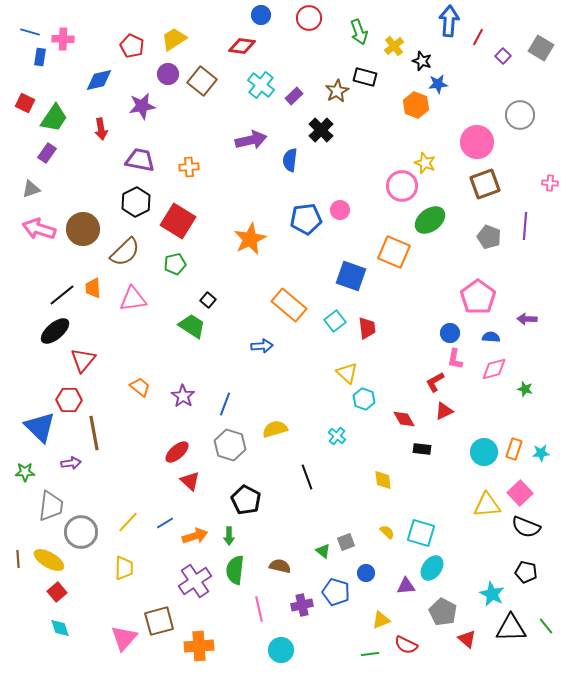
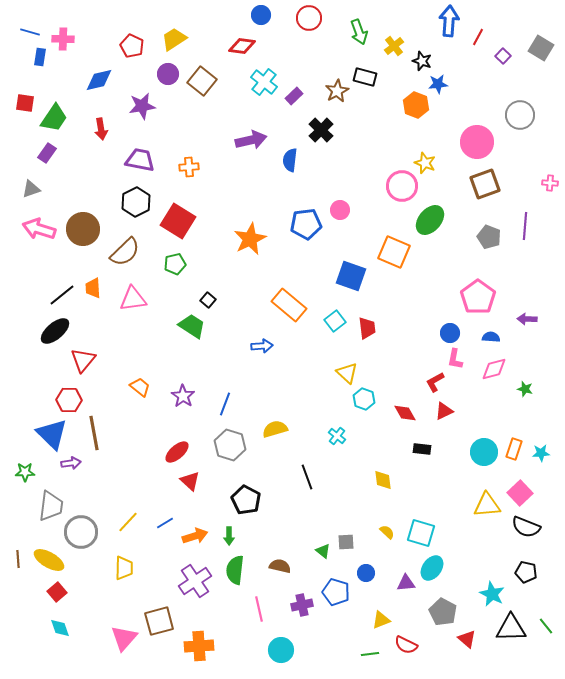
cyan cross at (261, 85): moved 3 px right, 3 px up
red square at (25, 103): rotated 18 degrees counterclockwise
blue pentagon at (306, 219): moved 5 px down
green ellipse at (430, 220): rotated 12 degrees counterclockwise
red diamond at (404, 419): moved 1 px right, 6 px up
blue triangle at (40, 427): moved 12 px right, 7 px down
gray square at (346, 542): rotated 18 degrees clockwise
purple triangle at (406, 586): moved 3 px up
